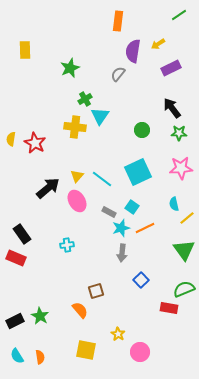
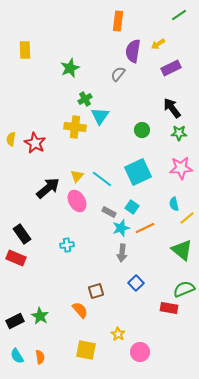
green triangle at (184, 250): moved 2 px left; rotated 15 degrees counterclockwise
blue square at (141, 280): moved 5 px left, 3 px down
